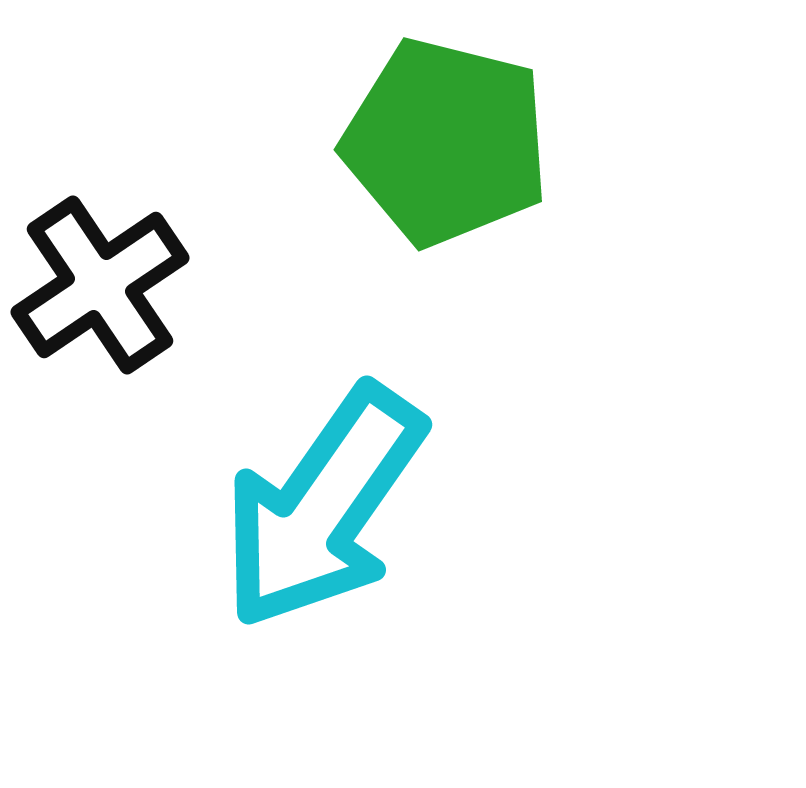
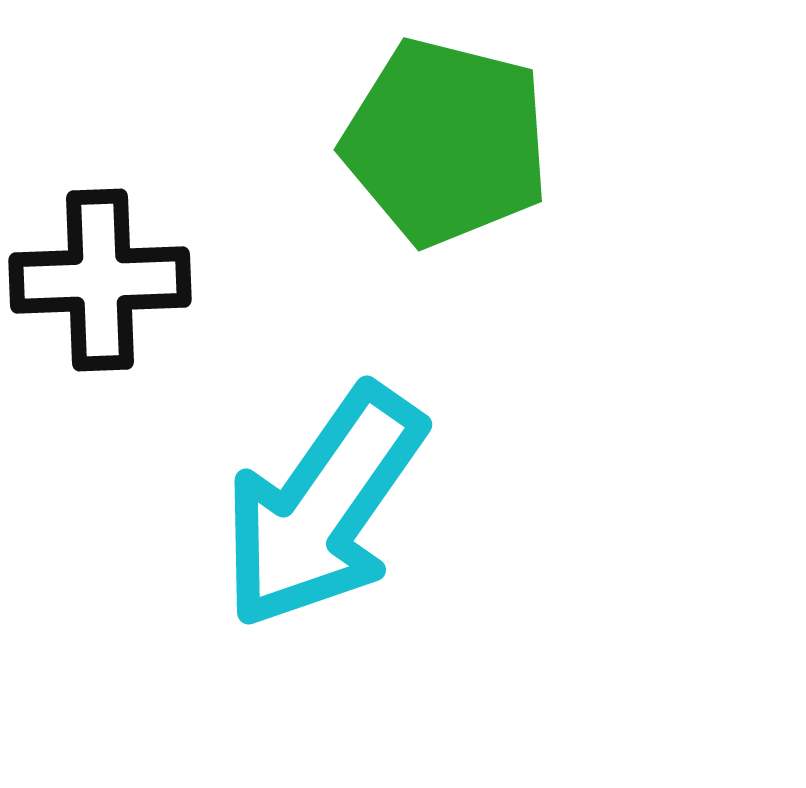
black cross: moved 5 px up; rotated 32 degrees clockwise
